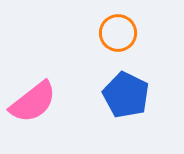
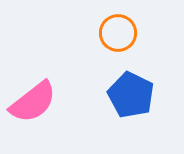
blue pentagon: moved 5 px right
